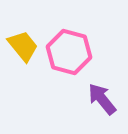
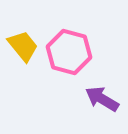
purple arrow: rotated 20 degrees counterclockwise
